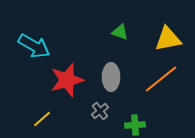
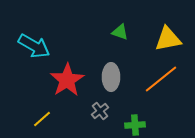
red star: rotated 16 degrees counterclockwise
